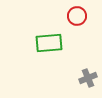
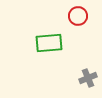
red circle: moved 1 px right
